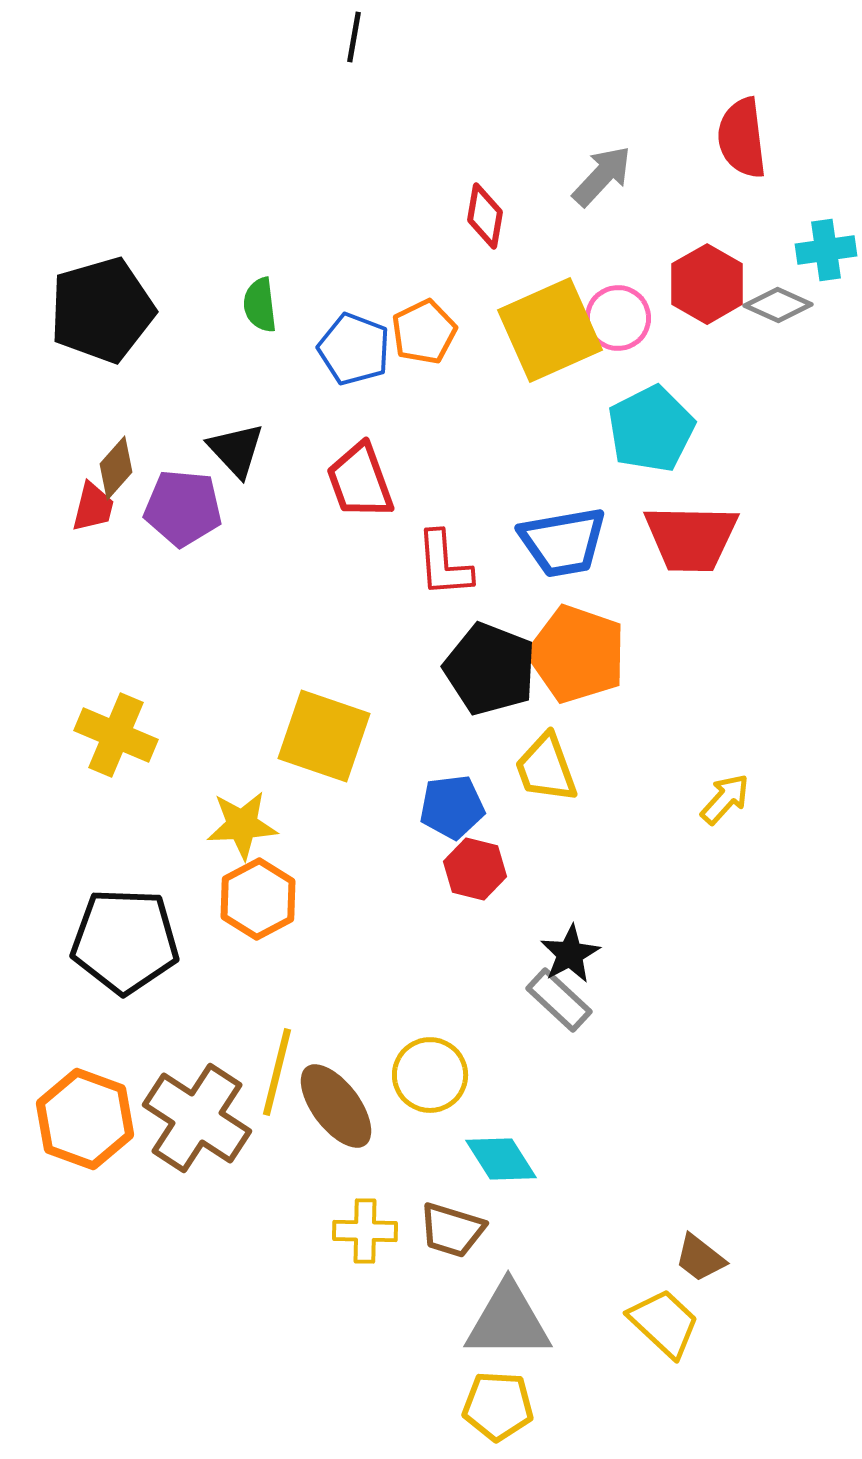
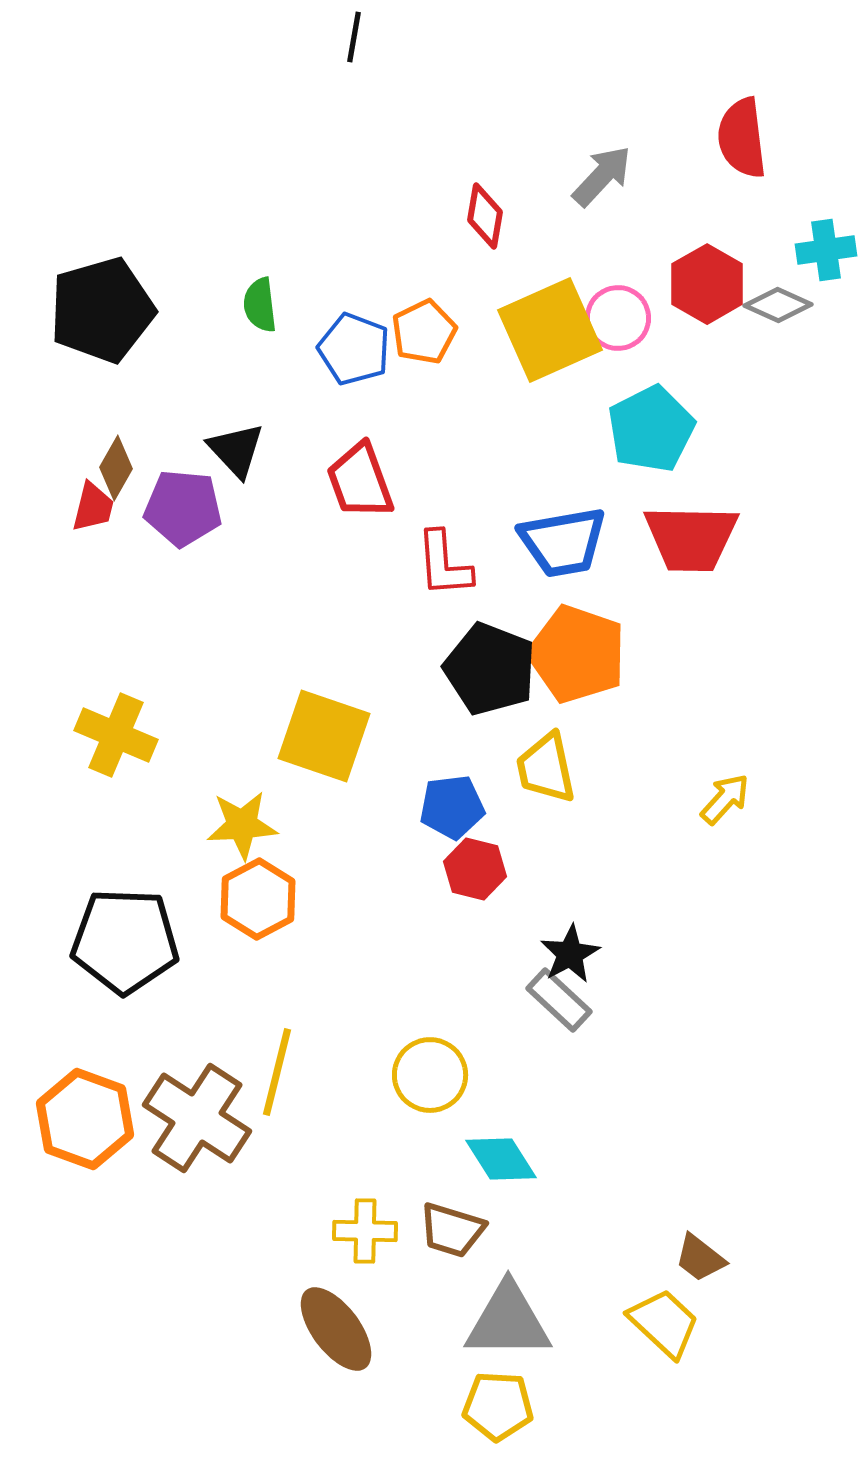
brown diamond at (116, 468): rotated 12 degrees counterclockwise
yellow trapezoid at (546, 768): rotated 8 degrees clockwise
brown ellipse at (336, 1106): moved 223 px down
